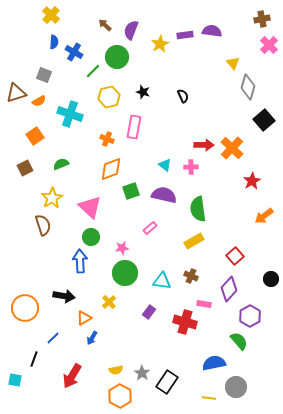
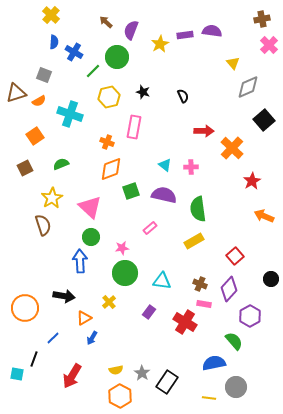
brown arrow at (105, 25): moved 1 px right, 3 px up
gray diamond at (248, 87): rotated 50 degrees clockwise
orange cross at (107, 139): moved 3 px down
red arrow at (204, 145): moved 14 px up
orange arrow at (264, 216): rotated 60 degrees clockwise
brown cross at (191, 276): moved 9 px right, 8 px down
red cross at (185, 322): rotated 15 degrees clockwise
green semicircle at (239, 341): moved 5 px left
cyan square at (15, 380): moved 2 px right, 6 px up
